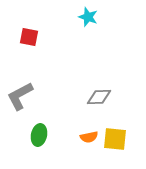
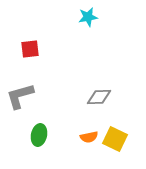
cyan star: rotated 30 degrees counterclockwise
red square: moved 1 px right, 12 px down; rotated 18 degrees counterclockwise
gray L-shape: rotated 12 degrees clockwise
yellow square: rotated 20 degrees clockwise
